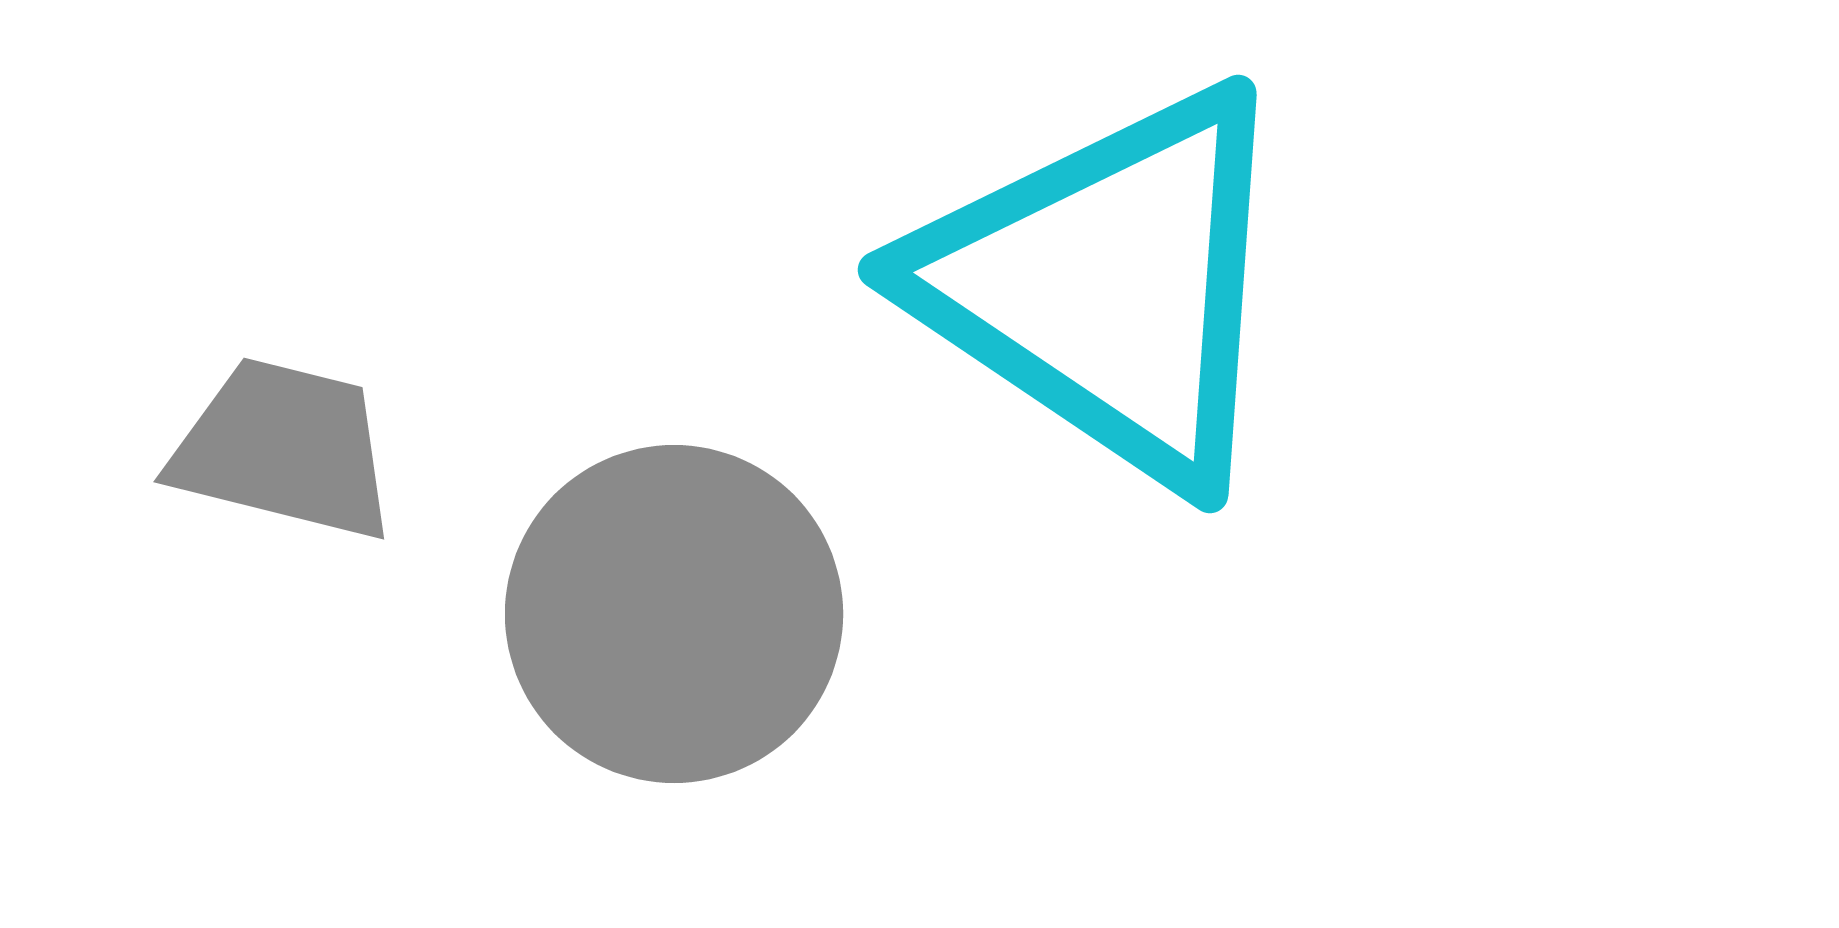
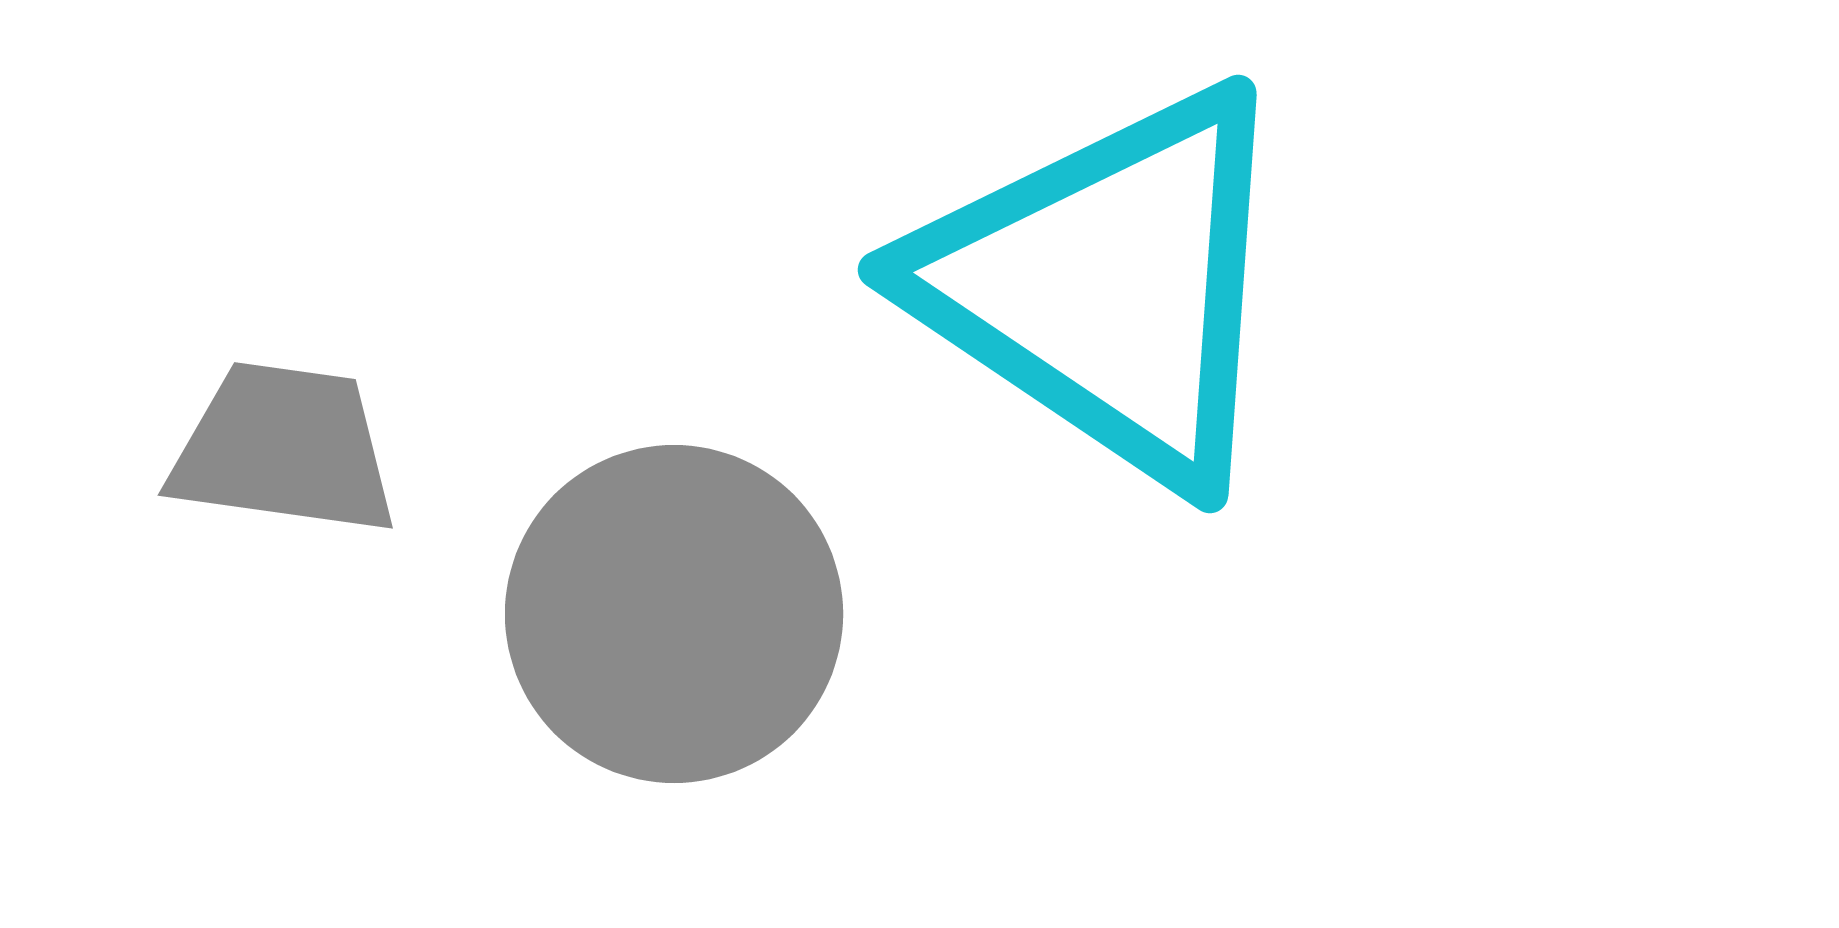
gray trapezoid: rotated 6 degrees counterclockwise
